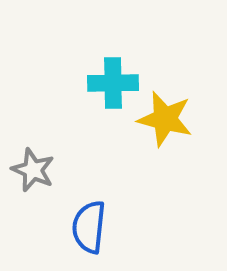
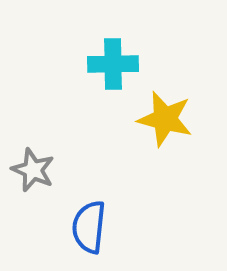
cyan cross: moved 19 px up
